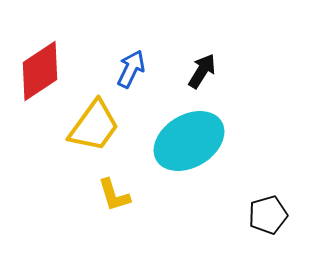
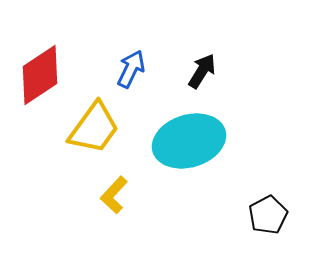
red diamond: moved 4 px down
yellow trapezoid: moved 2 px down
cyan ellipse: rotated 14 degrees clockwise
yellow L-shape: rotated 60 degrees clockwise
black pentagon: rotated 12 degrees counterclockwise
